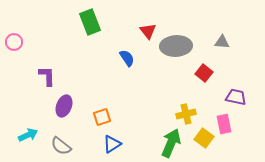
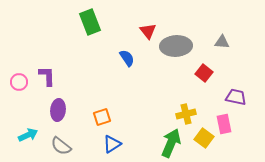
pink circle: moved 5 px right, 40 px down
purple ellipse: moved 6 px left, 4 px down; rotated 15 degrees counterclockwise
